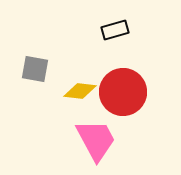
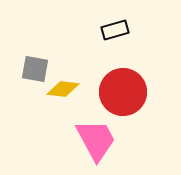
yellow diamond: moved 17 px left, 2 px up
